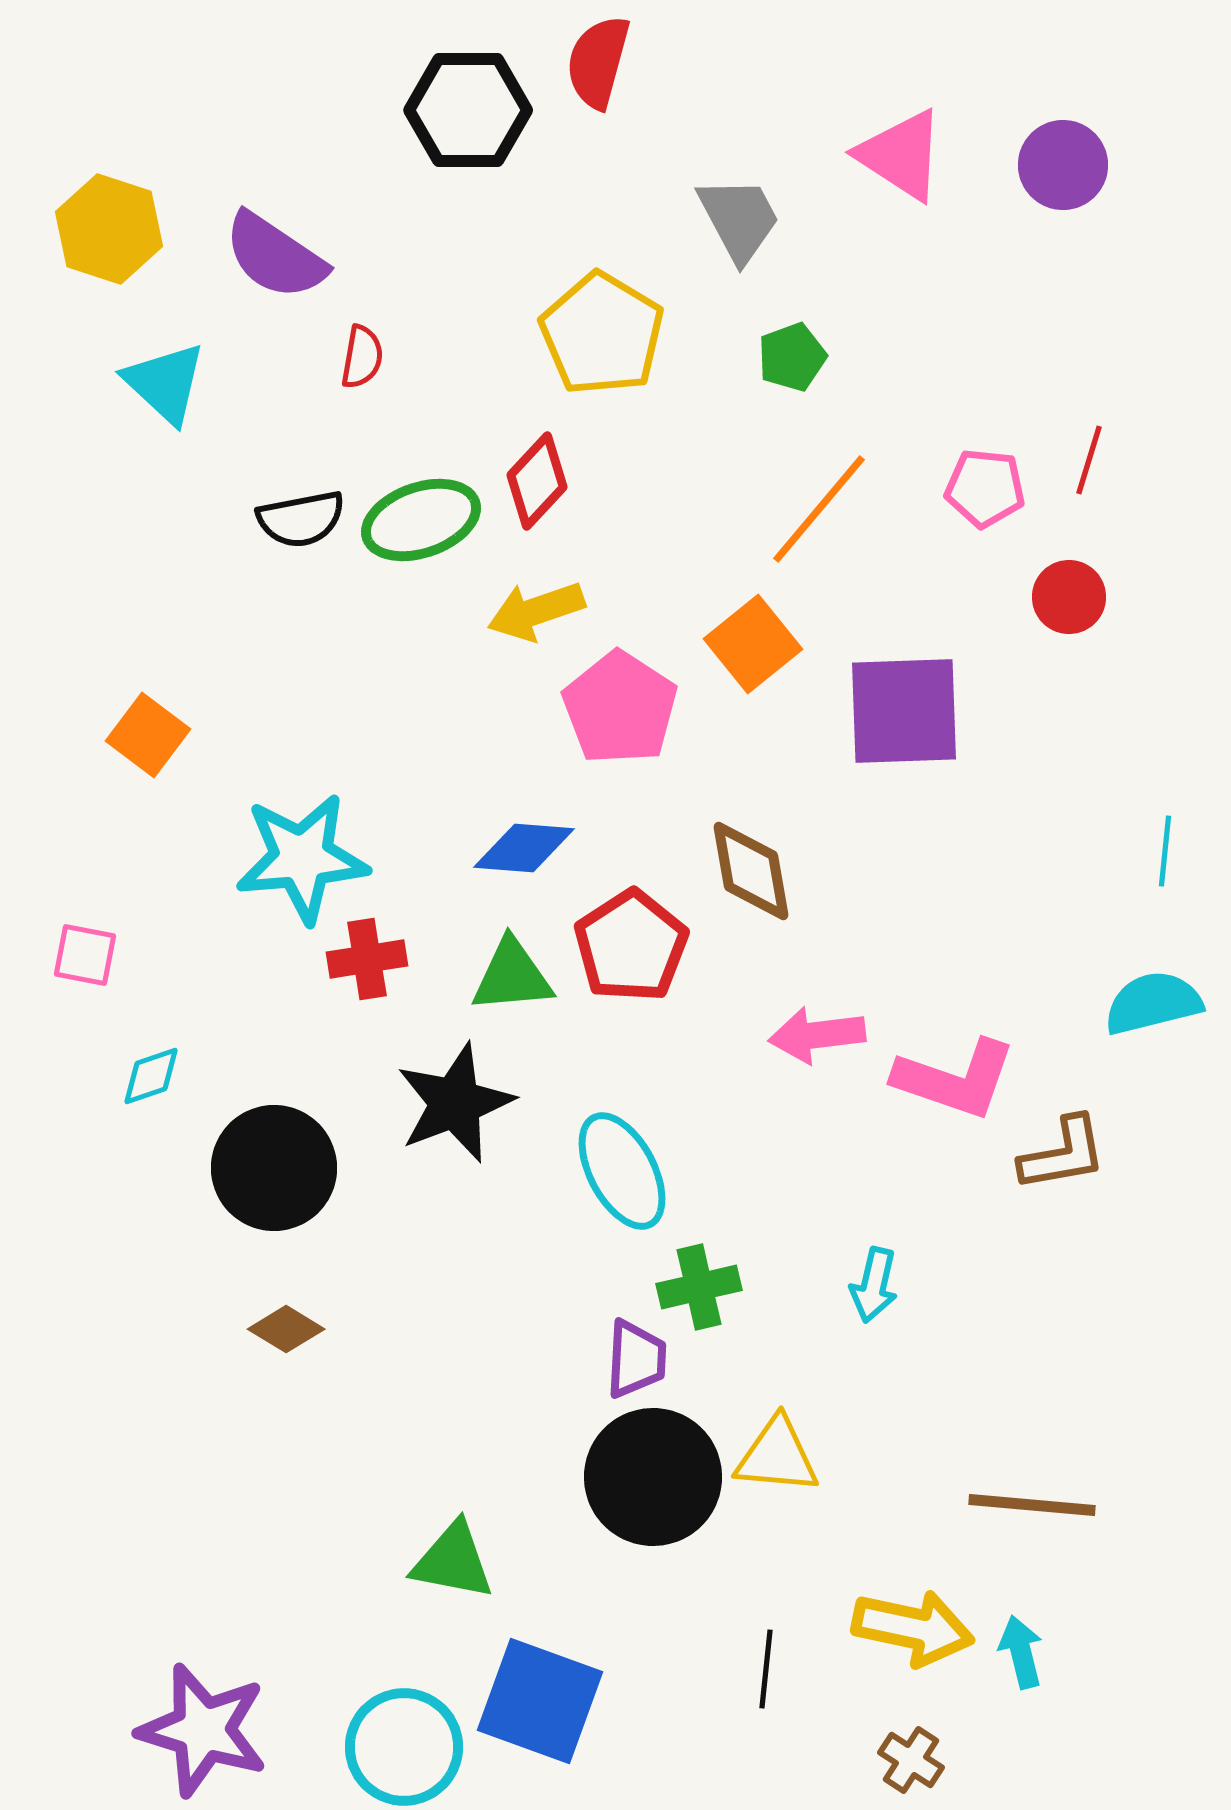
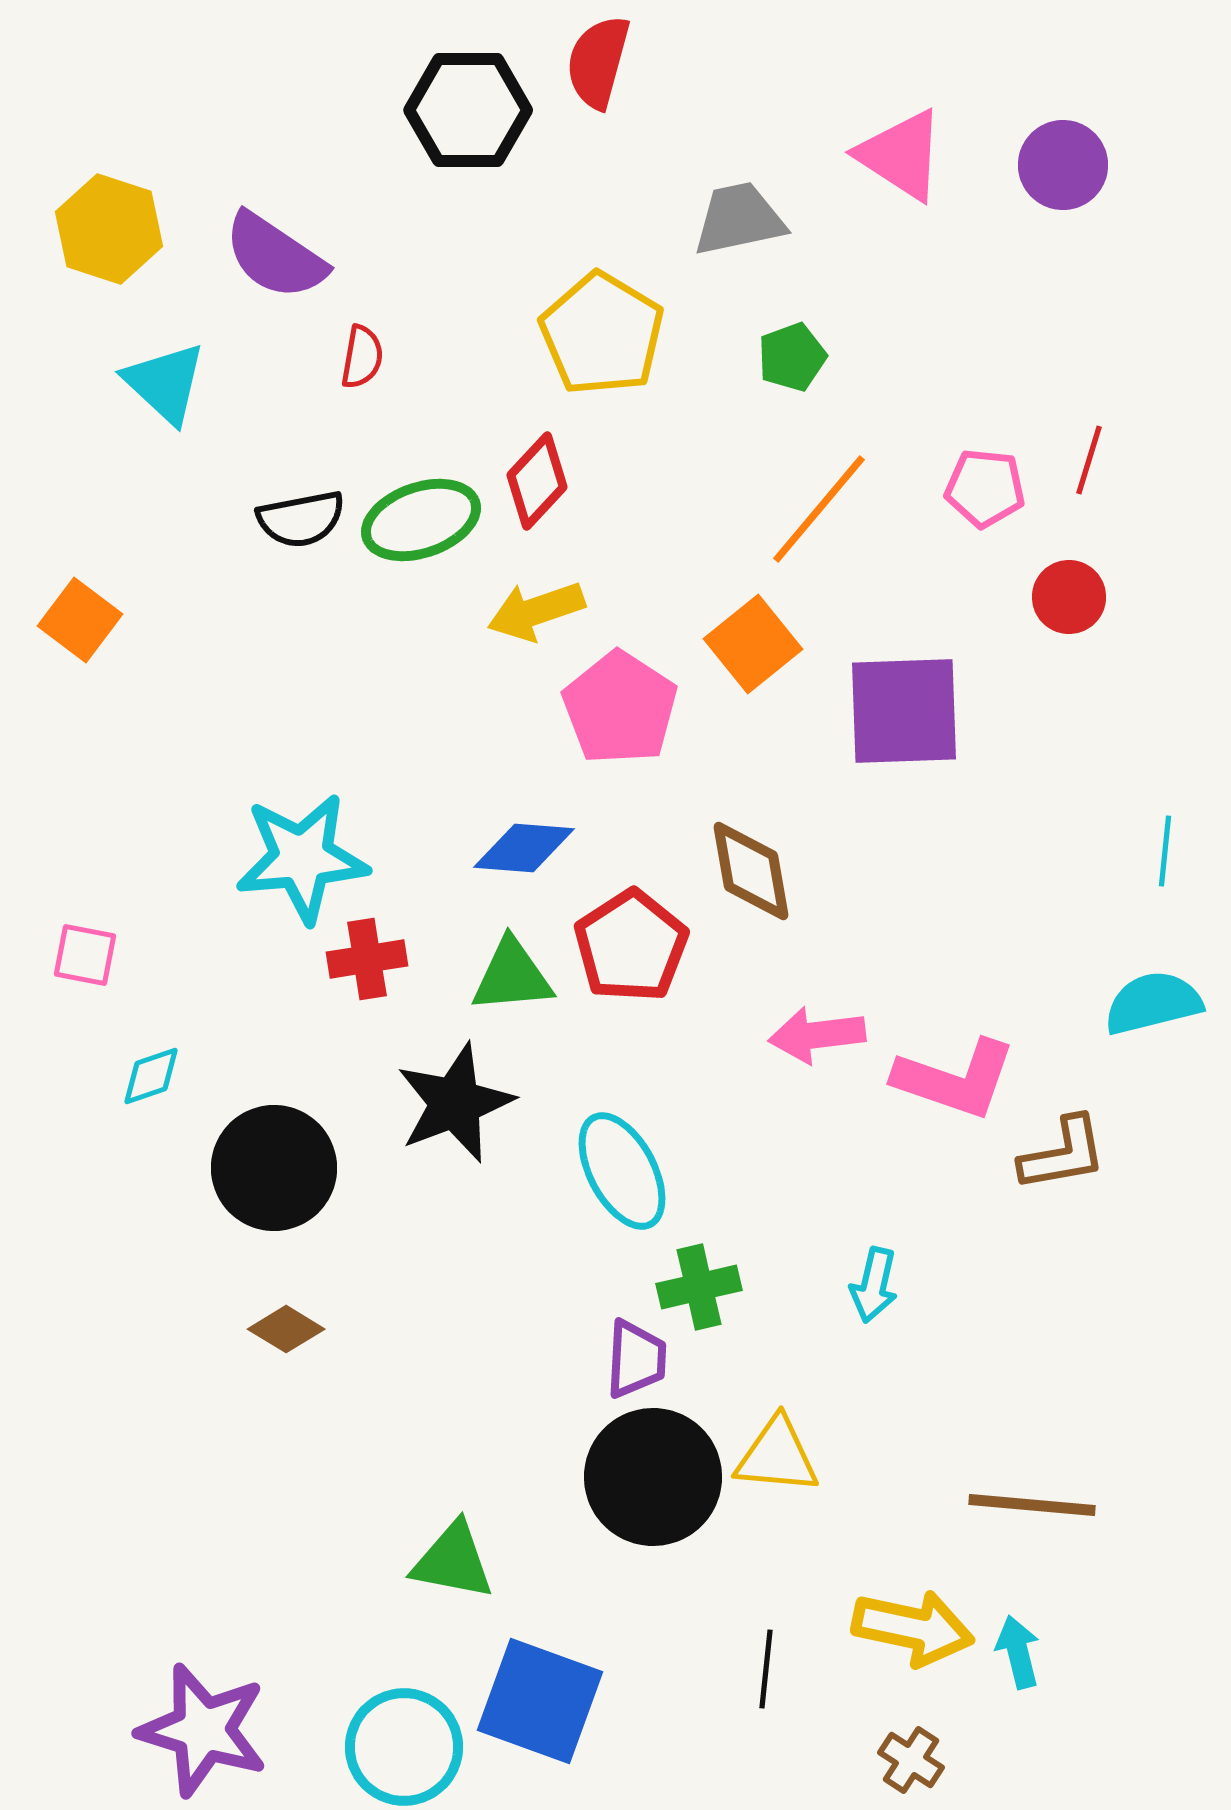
gray trapezoid at (739, 219): rotated 74 degrees counterclockwise
orange square at (148, 735): moved 68 px left, 115 px up
cyan arrow at (1021, 1652): moved 3 px left
